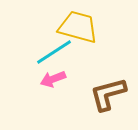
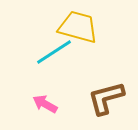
pink arrow: moved 8 px left, 25 px down; rotated 50 degrees clockwise
brown L-shape: moved 2 px left, 4 px down
